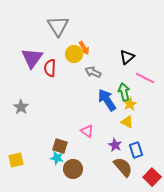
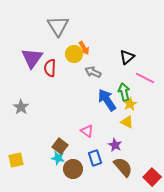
brown square: rotated 21 degrees clockwise
blue rectangle: moved 41 px left, 8 px down
cyan star: moved 1 px right
